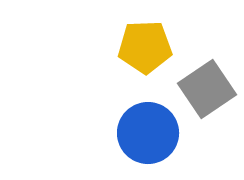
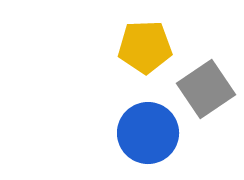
gray square: moved 1 px left
